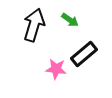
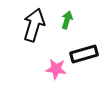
green arrow: moved 3 px left; rotated 108 degrees counterclockwise
black rectangle: rotated 24 degrees clockwise
